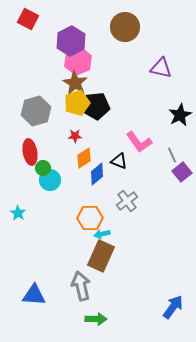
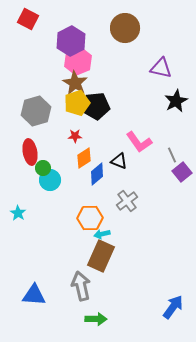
brown circle: moved 1 px down
black star: moved 4 px left, 14 px up
